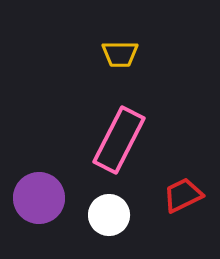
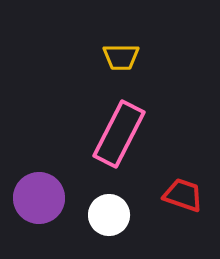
yellow trapezoid: moved 1 px right, 3 px down
pink rectangle: moved 6 px up
red trapezoid: rotated 45 degrees clockwise
